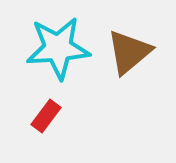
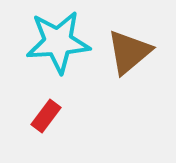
cyan star: moved 6 px up
